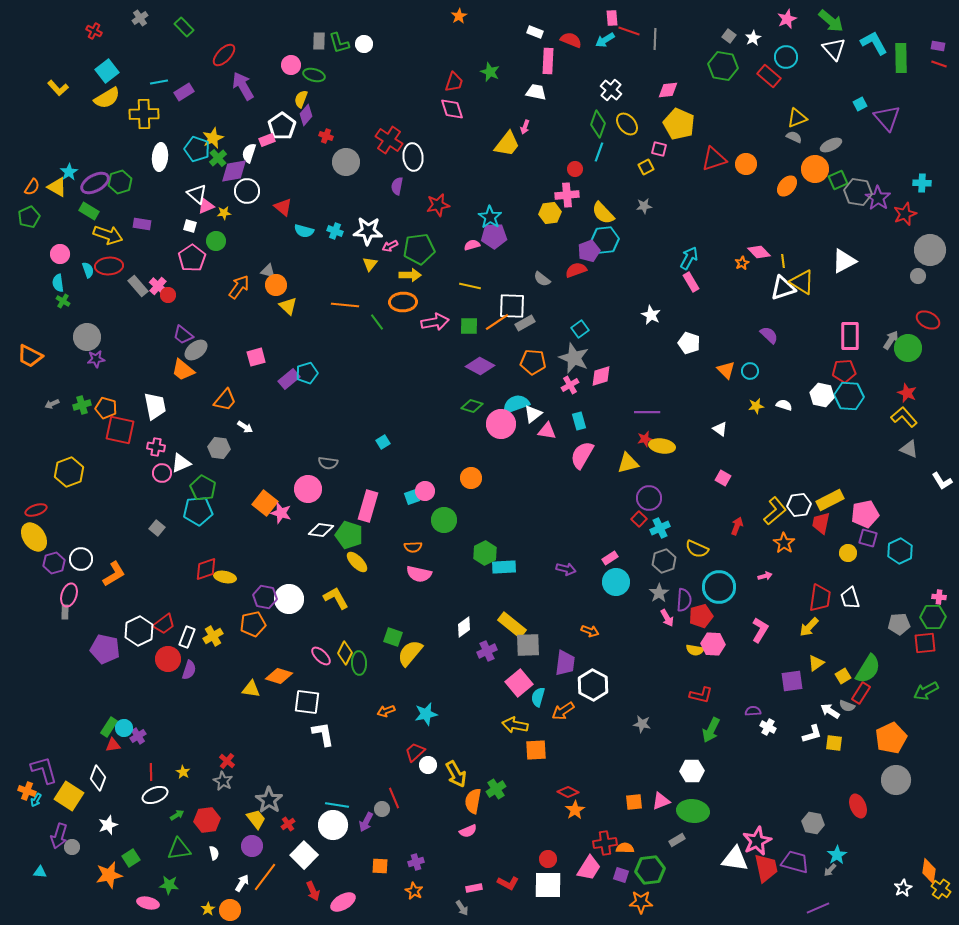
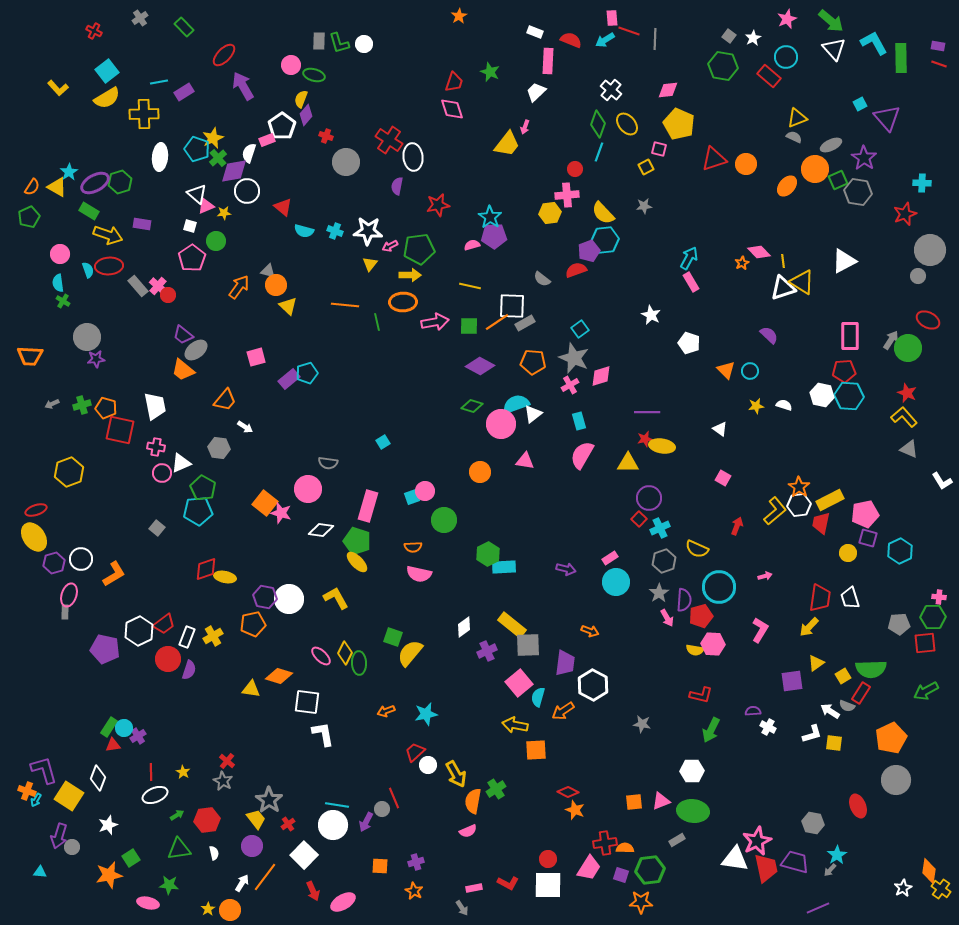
white trapezoid at (536, 92): rotated 55 degrees counterclockwise
purple star at (878, 198): moved 14 px left, 40 px up
green line at (377, 322): rotated 24 degrees clockwise
orange trapezoid at (30, 356): rotated 24 degrees counterclockwise
pink triangle at (547, 431): moved 22 px left, 30 px down
yellow triangle at (628, 463): rotated 15 degrees clockwise
orange circle at (471, 478): moved 9 px right, 6 px up
green pentagon at (349, 535): moved 8 px right, 6 px down
orange star at (784, 543): moved 15 px right, 56 px up
green hexagon at (485, 553): moved 3 px right, 1 px down
green semicircle at (868, 669): moved 3 px right; rotated 56 degrees clockwise
orange star at (575, 810): rotated 18 degrees counterclockwise
